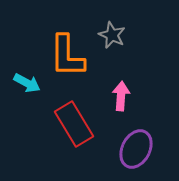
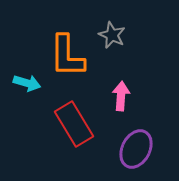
cyan arrow: rotated 12 degrees counterclockwise
